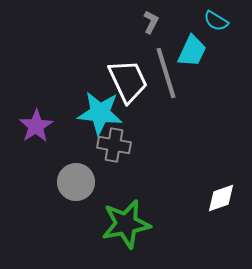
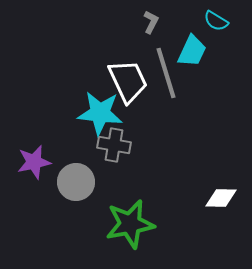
purple star: moved 2 px left, 36 px down; rotated 20 degrees clockwise
white diamond: rotated 20 degrees clockwise
green star: moved 4 px right
